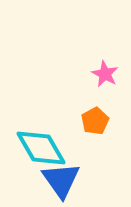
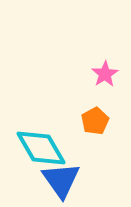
pink star: rotated 12 degrees clockwise
